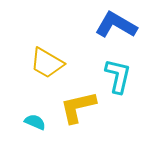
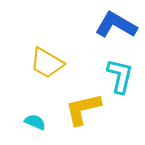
cyan L-shape: moved 2 px right
yellow L-shape: moved 5 px right, 2 px down
